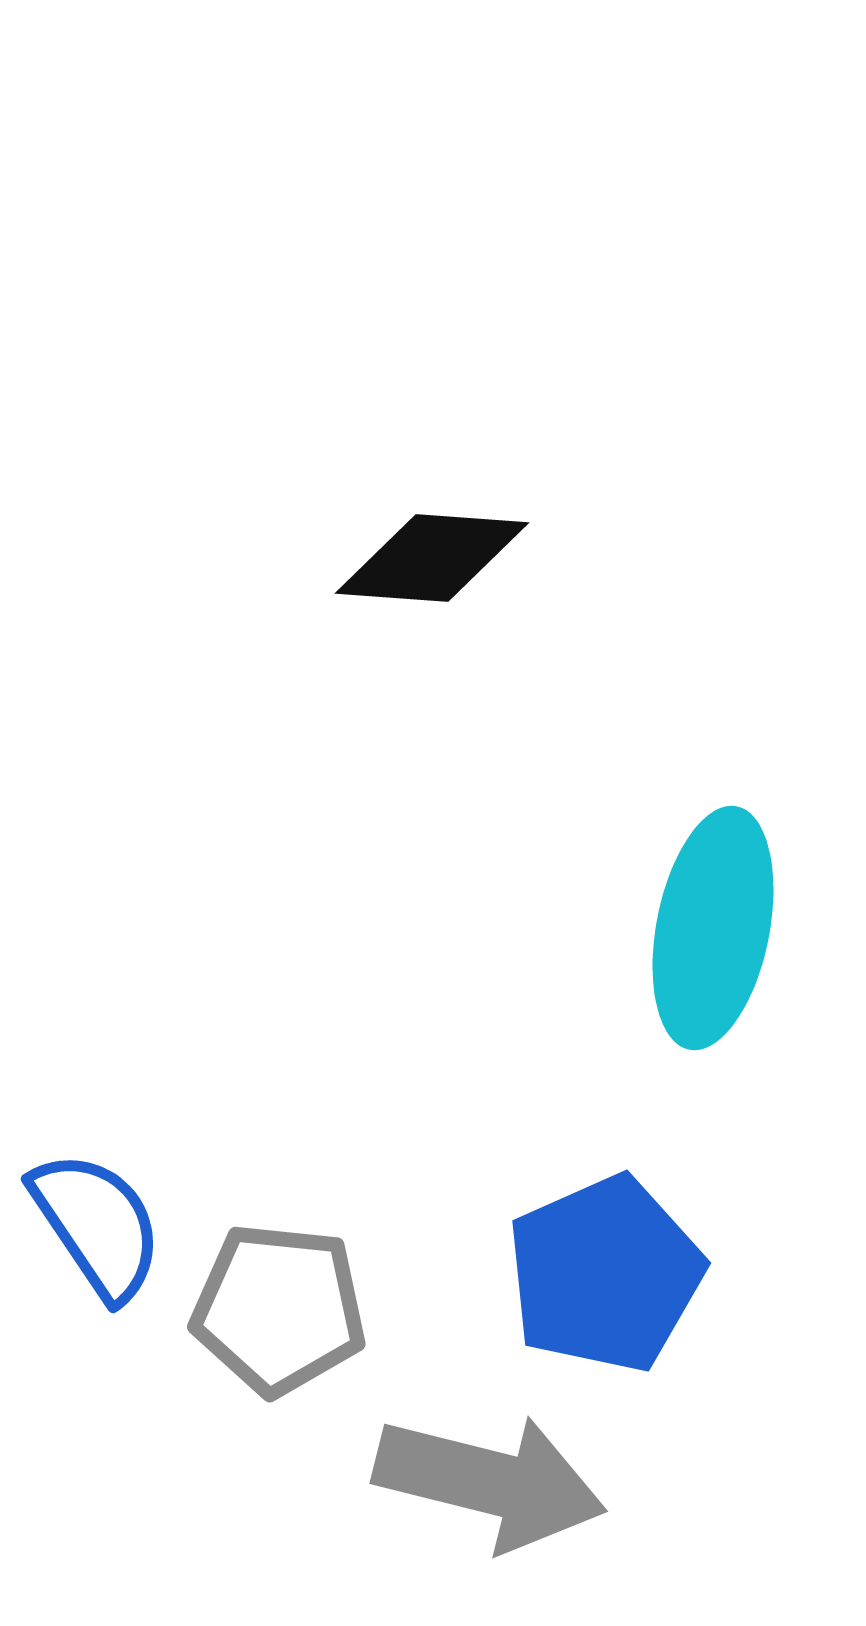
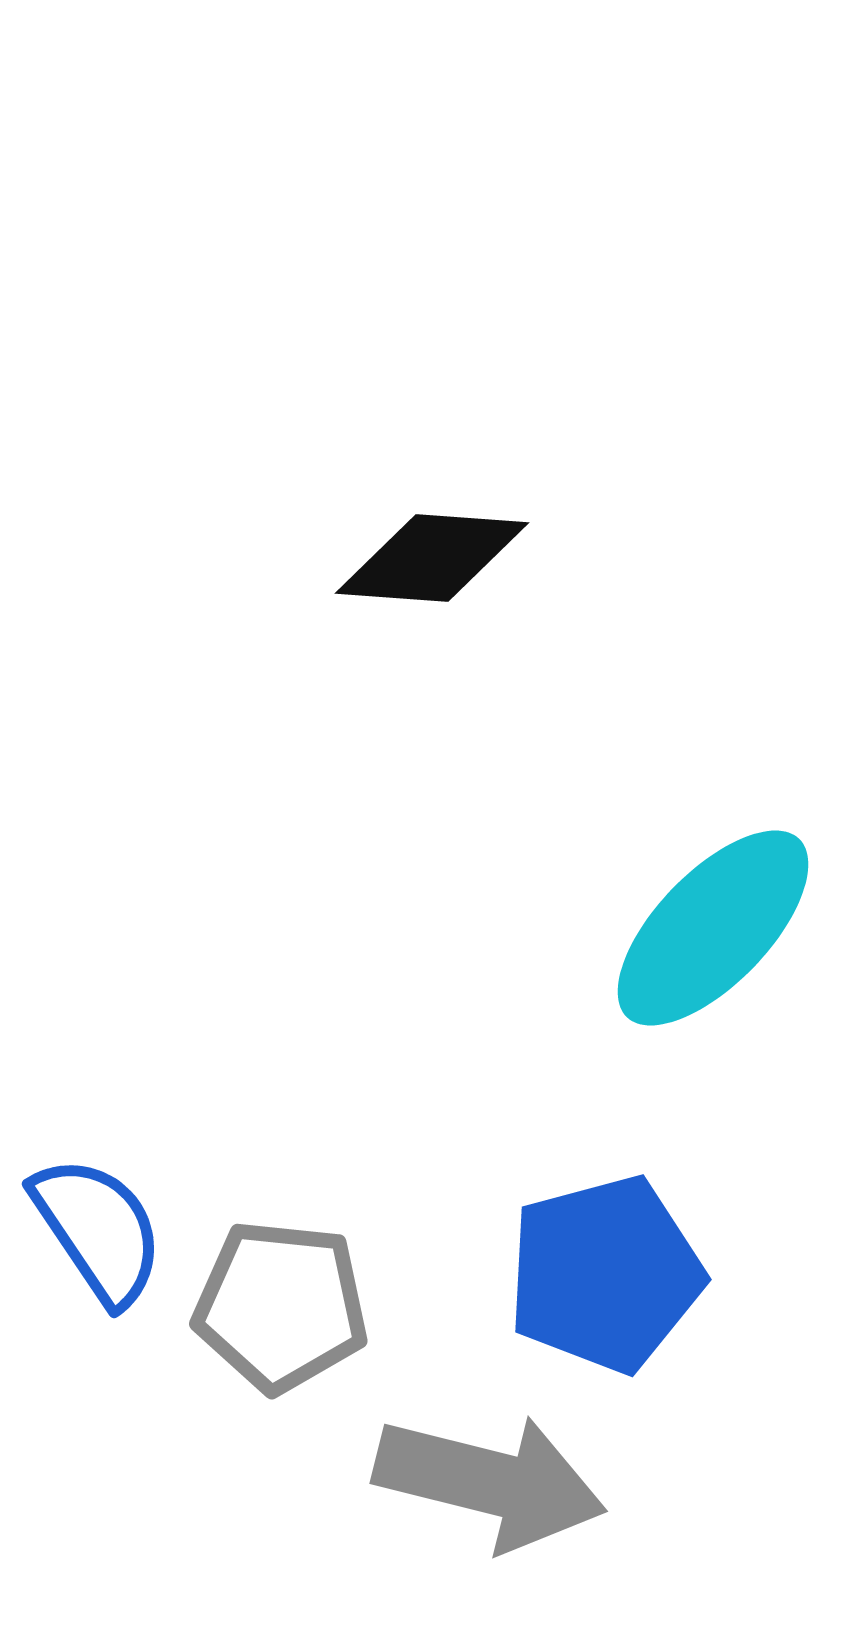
cyan ellipse: rotated 33 degrees clockwise
blue semicircle: moved 1 px right, 5 px down
blue pentagon: rotated 9 degrees clockwise
gray pentagon: moved 2 px right, 3 px up
